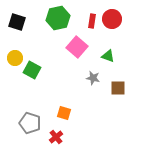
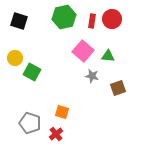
green hexagon: moved 6 px right, 1 px up
black square: moved 2 px right, 1 px up
pink square: moved 6 px right, 4 px down
green triangle: rotated 16 degrees counterclockwise
green square: moved 2 px down
gray star: moved 1 px left, 2 px up
brown square: rotated 21 degrees counterclockwise
orange square: moved 2 px left, 1 px up
red cross: moved 3 px up
